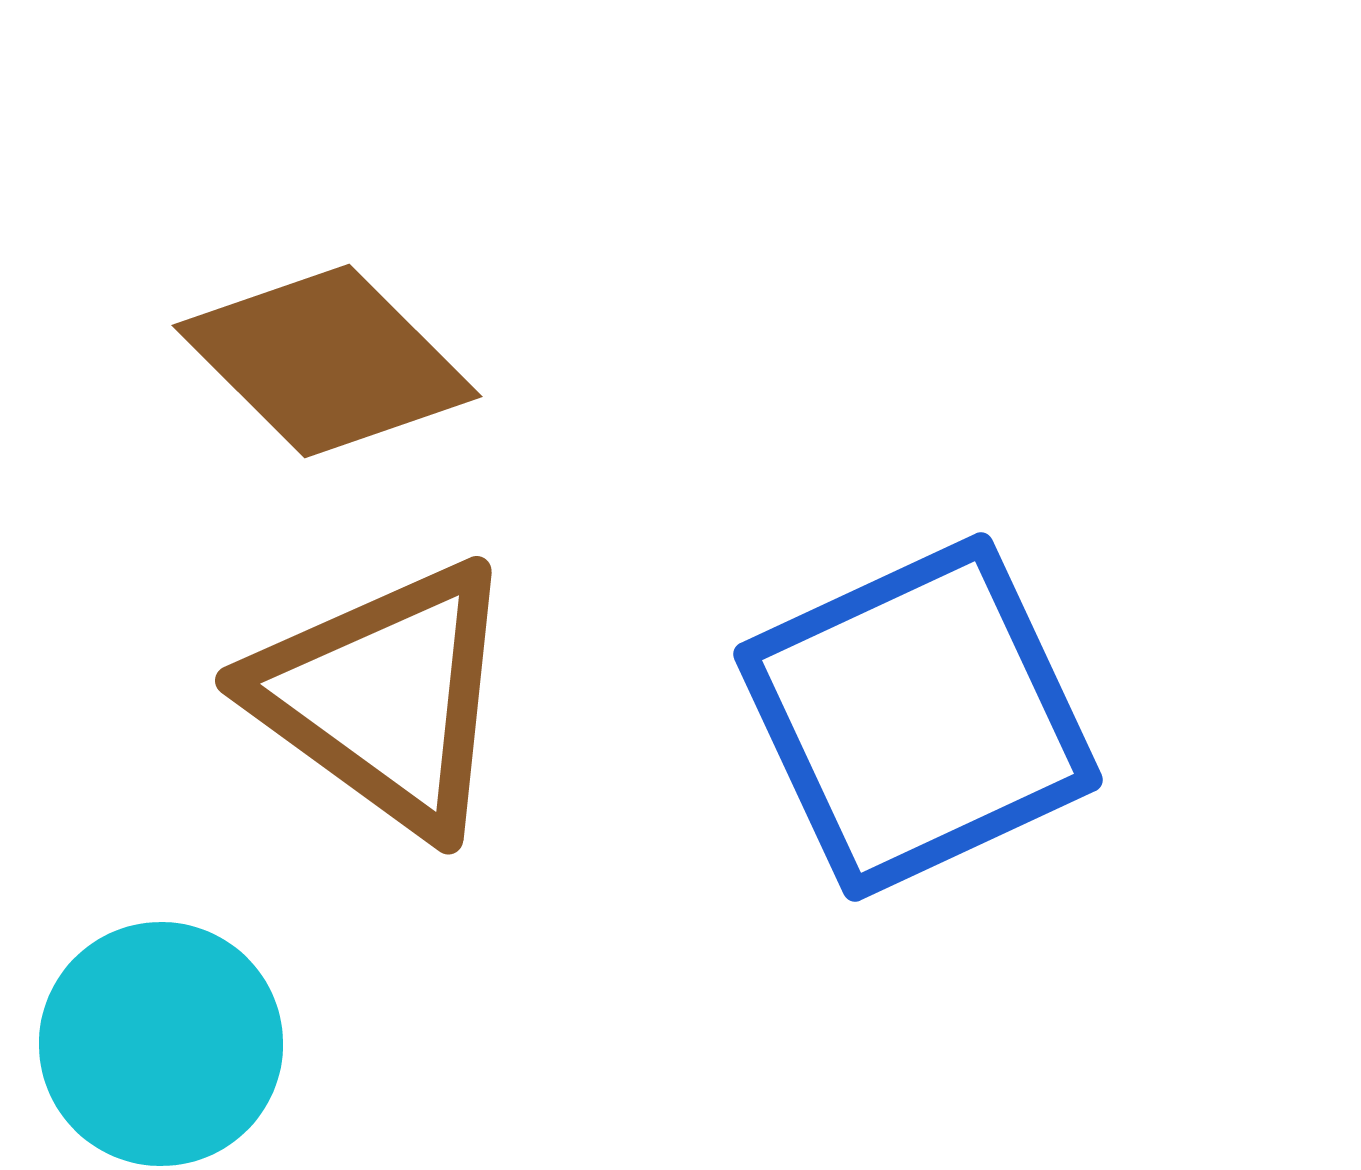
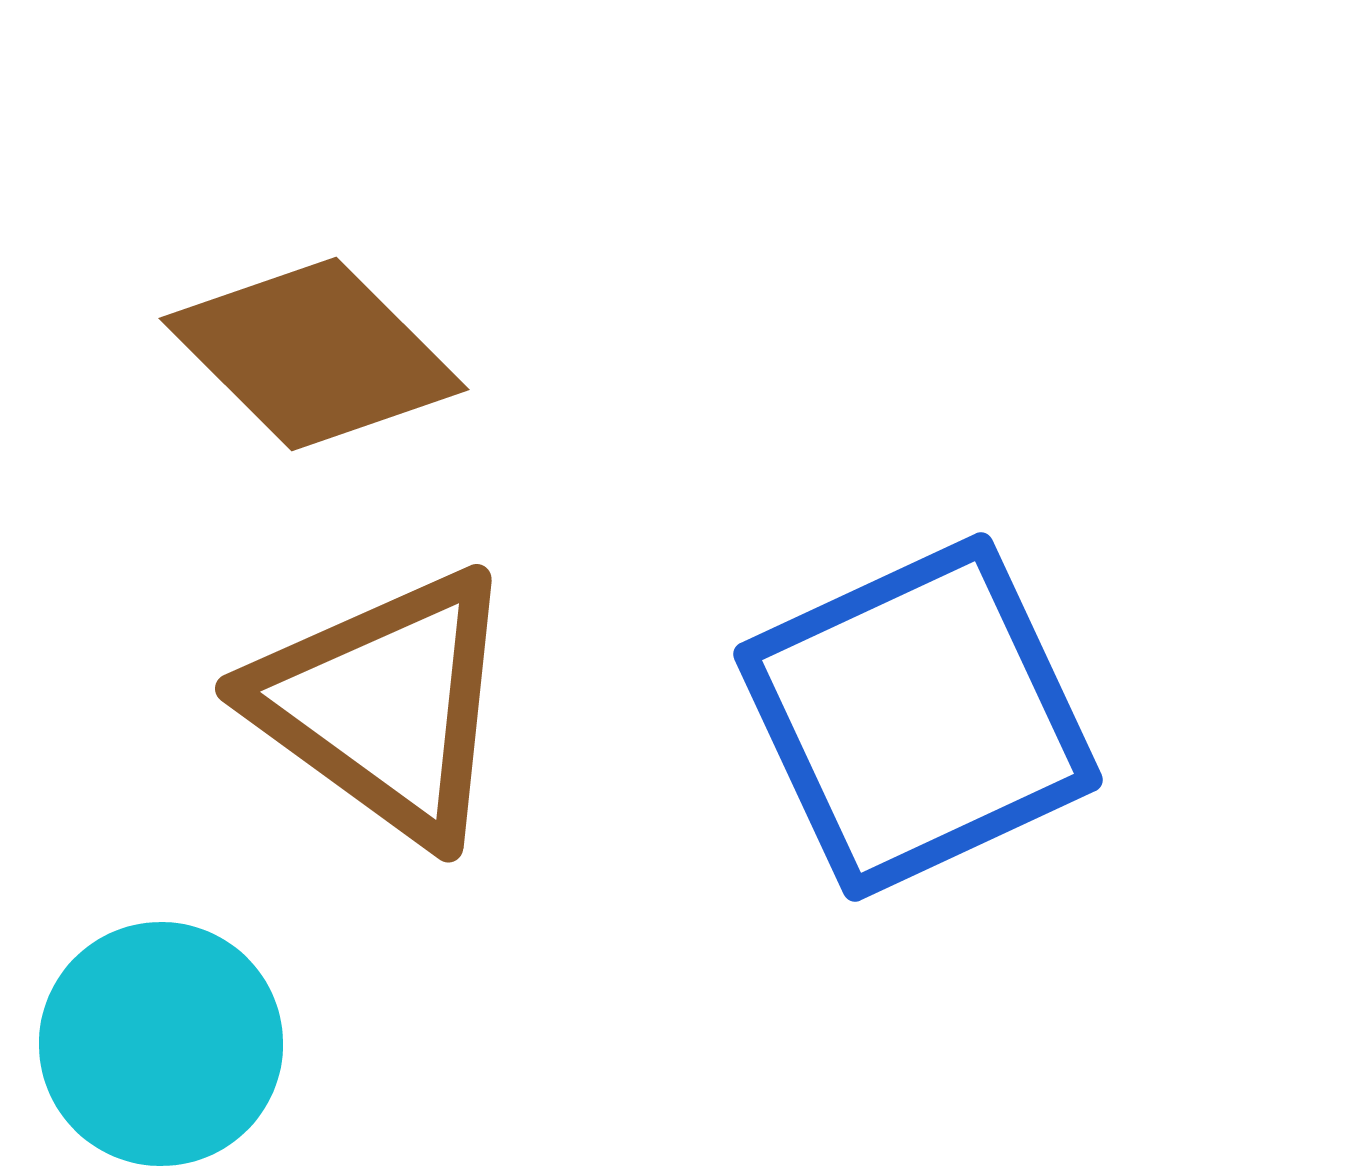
brown diamond: moved 13 px left, 7 px up
brown triangle: moved 8 px down
